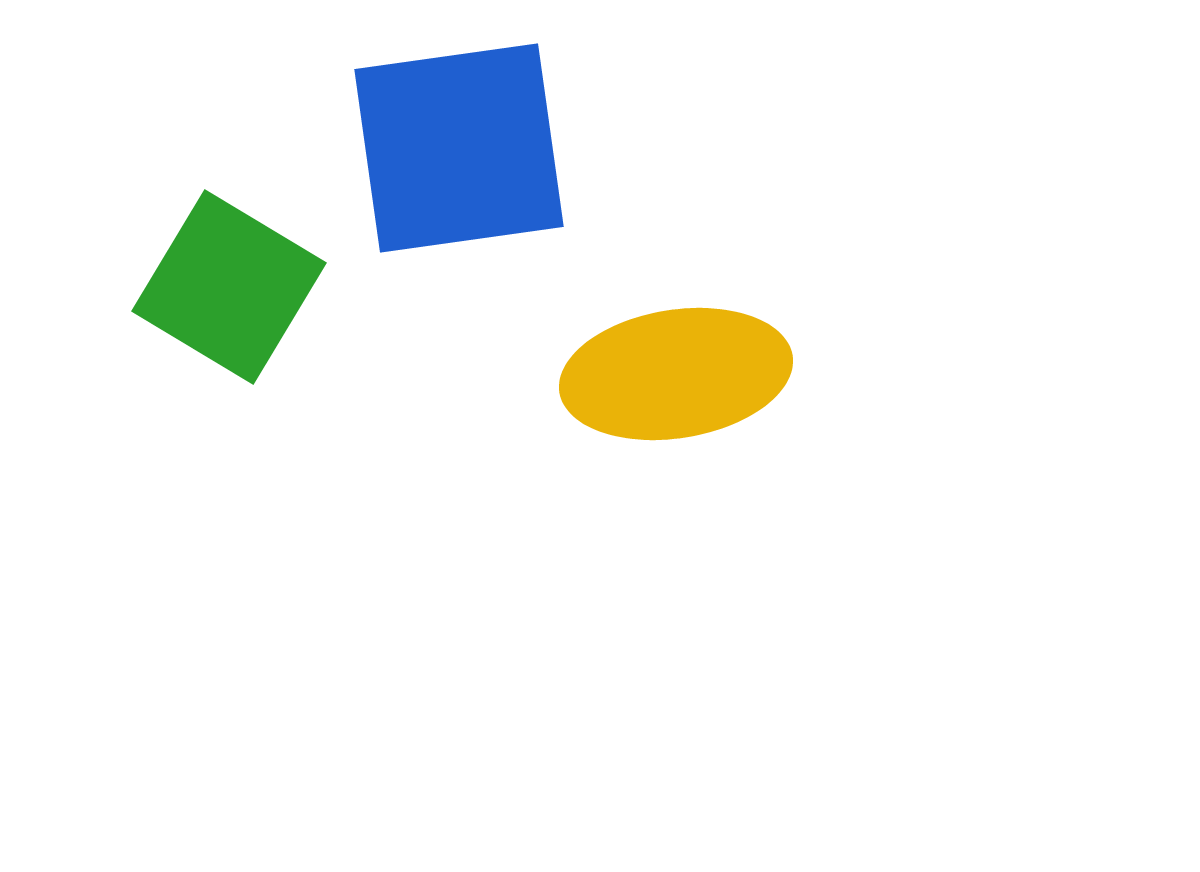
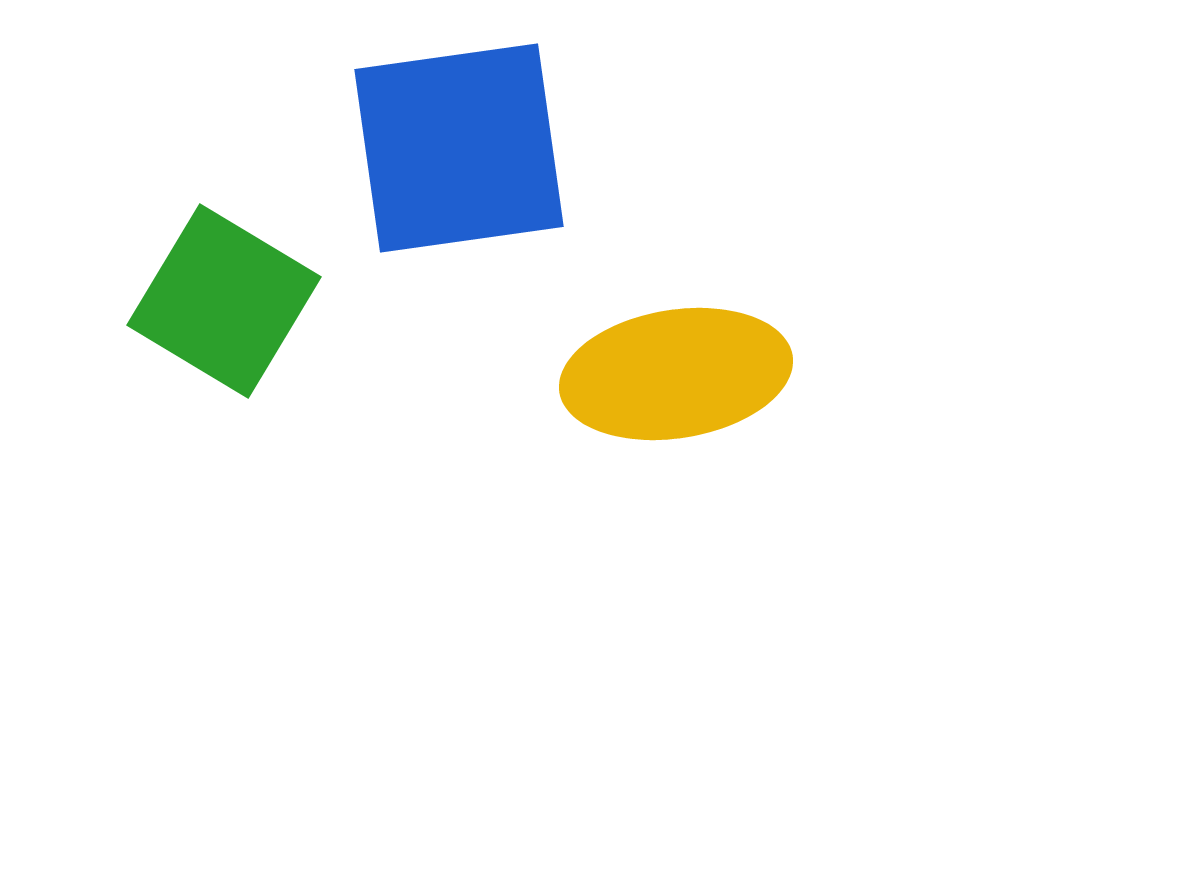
green square: moved 5 px left, 14 px down
